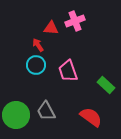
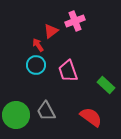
red triangle: moved 3 px down; rotated 42 degrees counterclockwise
